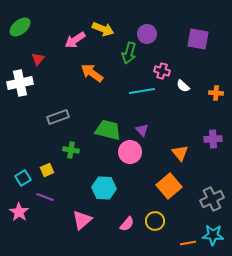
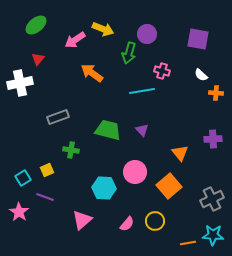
green ellipse: moved 16 px right, 2 px up
white semicircle: moved 18 px right, 11 px up
pink circle: moved 5 px right, 20 px down
